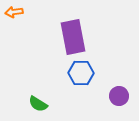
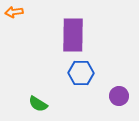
purple rectangle: moved 2 px up; rotated 12 degrees clockwise
